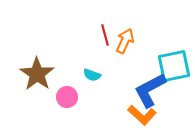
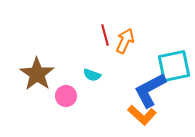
pink circle: moved 1 px left, 1 px up
